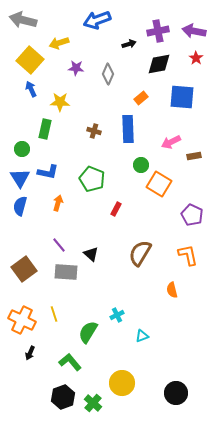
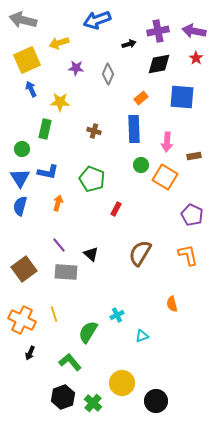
yellow square at (30, 60): moved 3 px left; rotated 24 degrees clockwise
blue rectangle at (128, 129): moved 6 px right
pink arrow at (171, 142): moved 4 px left; rotated 60 degrees counterclockwise
orange square at (159, 184): moved 6 px right, 7 px up
orange semicircle at (172, 290): moved 14 px down
black circle at (176, 393): moved 20 px left, 8 px down
